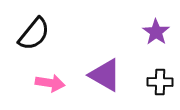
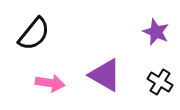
purple star: rotated 12 degrees counterclockwise
black cross: rotated 30 degrees clockwise
